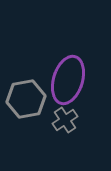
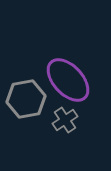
purple ellipse: rotated 60 degrees counterclockwise
